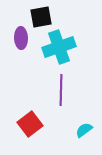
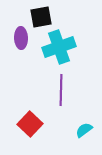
red square: rotated 10 degrees counterclockwise
